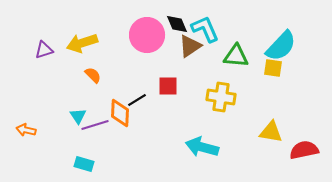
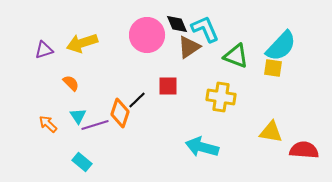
brown triangle: moved 1 px left, 1 px down
green triangle: rotated 16 degrees clockwise
orange semicircle: moved 22 px left, 8 px down
black line: rotated 12 degrees counterclockwise
orange diamond: rotated 16 degrees clockwise
orange arrow: moved 22 px right, 6 px up; rotated 30 degrees clockwise
red semicircle: rotated 16 degrees clockwise
cyan rectangle: moved 2 px left, 2 px up; rotated 24 degrees clockwise
